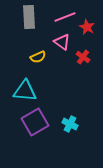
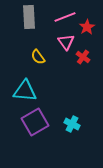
red star: rotated 14 degrees clockwise
pink triangle: moved 4 px right; rotated 18 degrees clockwise
yellow semicircle: rotated 77 degrees clockwise
cyan cross: moved 2 px right
